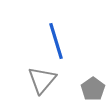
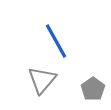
blue line: rotated 12 degrees counterclockwise
